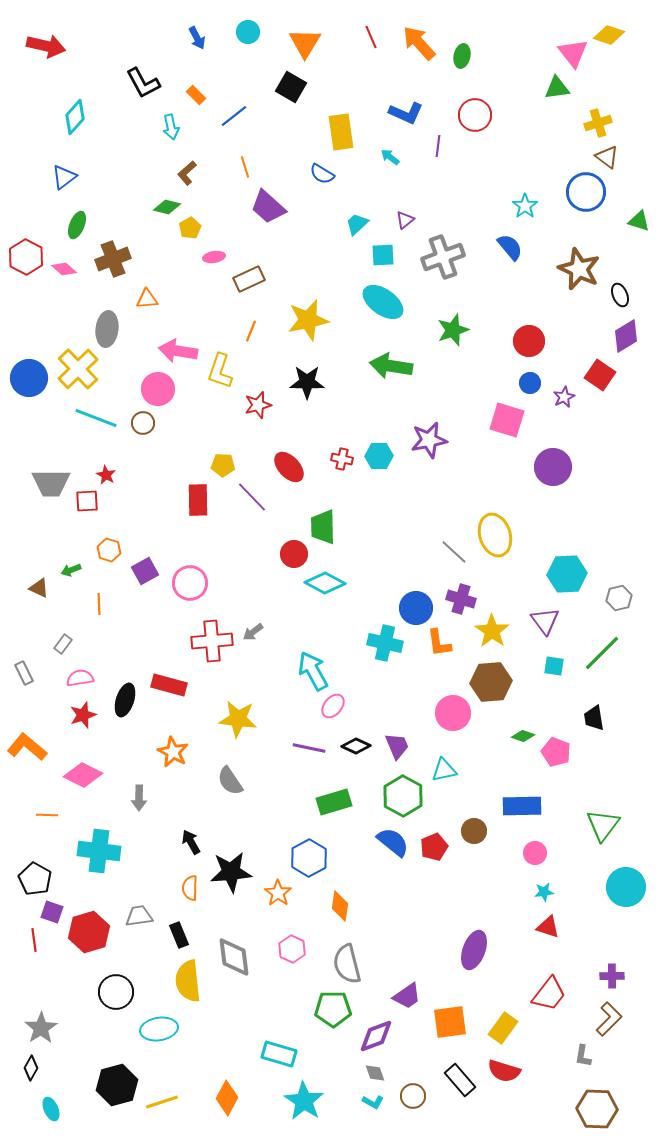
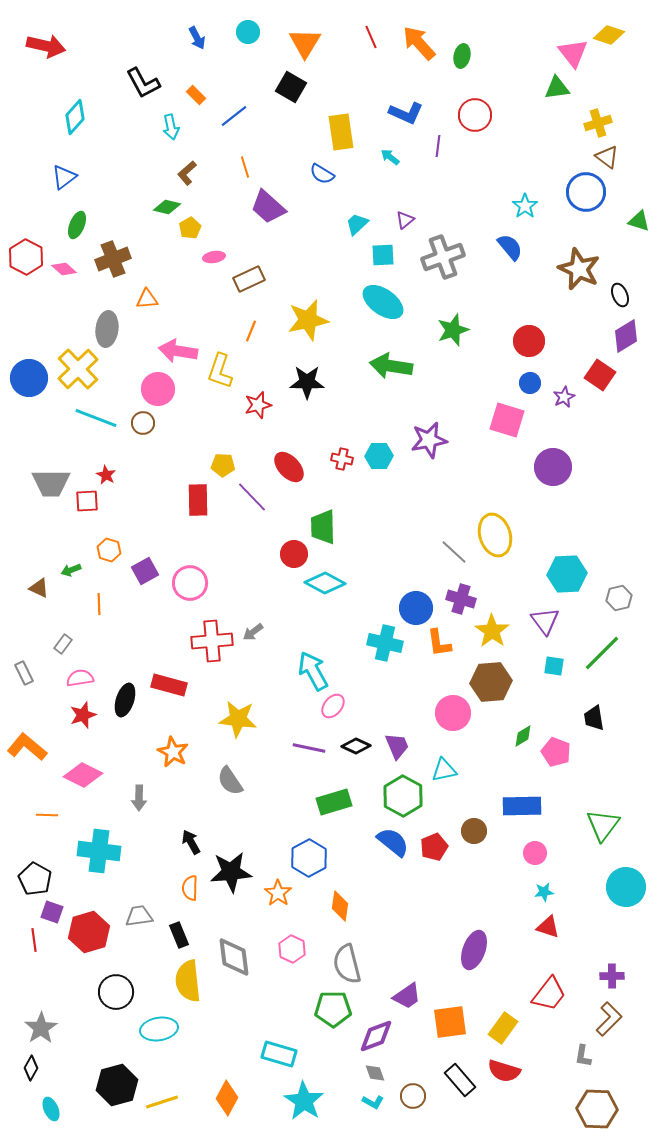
green diamond at (523, 736): rotated 50 degrees counterclockwise
